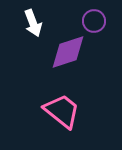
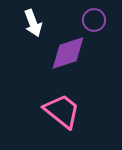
purple circle: moved 1 px up
purple diamond: moved 1 px down
